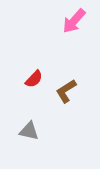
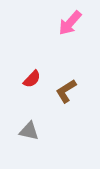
pink arrow: moved 4 px left, 2 px down
red semicircle: moved 2 px left
